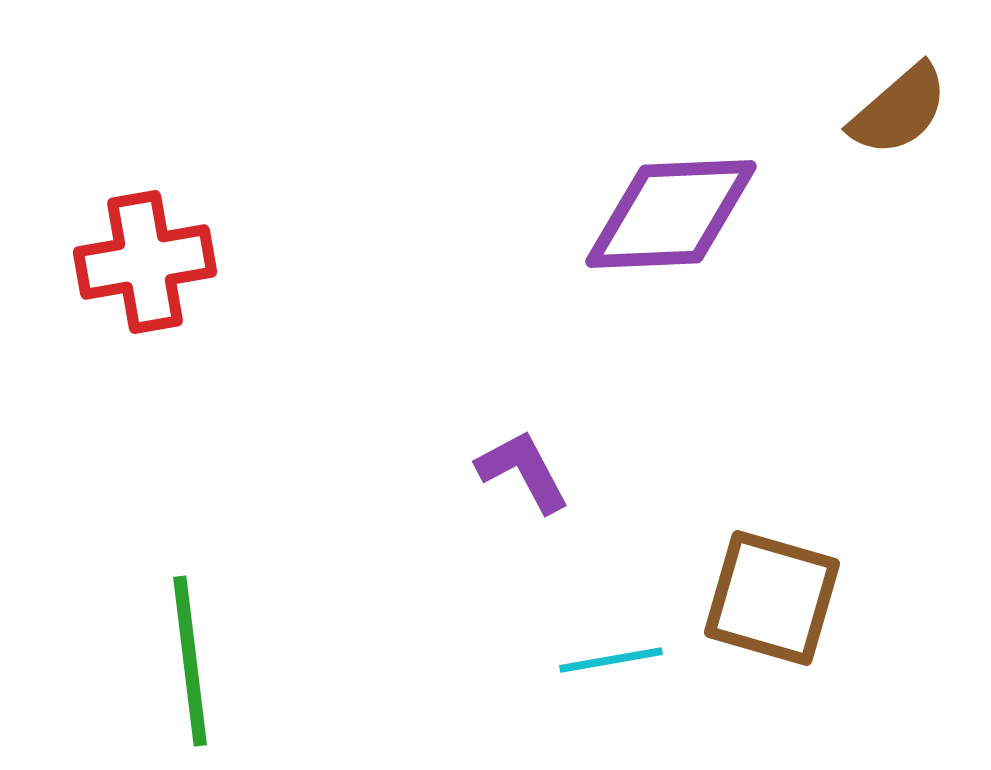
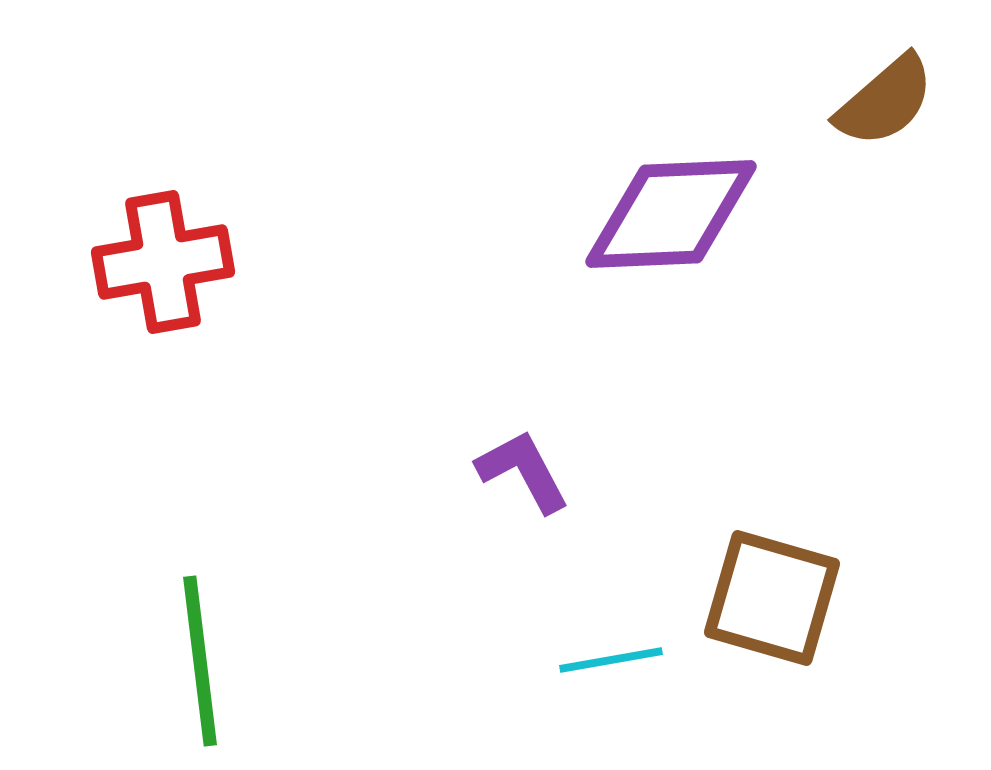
brown semicircle: moved 14 px left, 9 px up
red cross: moved 18 px right
green line: moved 10 px right
